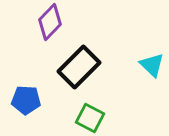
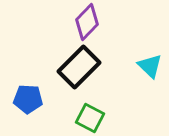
purple diamond: moved 37 px right
cyan triangle: moved 2 px left, 1 px down
blue pentagon: moved 2 px right, 1 px up
